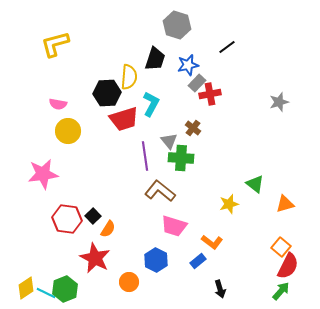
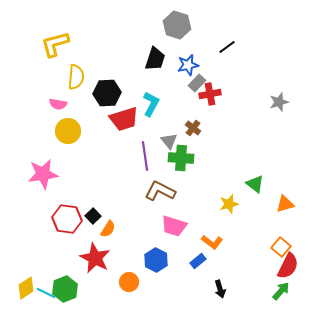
yellow semicircle: moved 53 px left
brown L-shape: rotated 12 degrees counterclockwise
